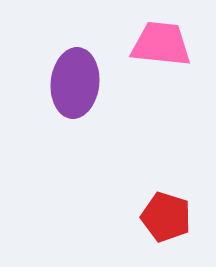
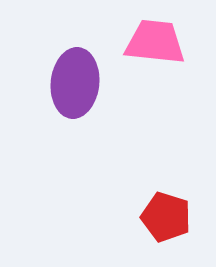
pink trapezoid: moved 6 px left, 2 px up
